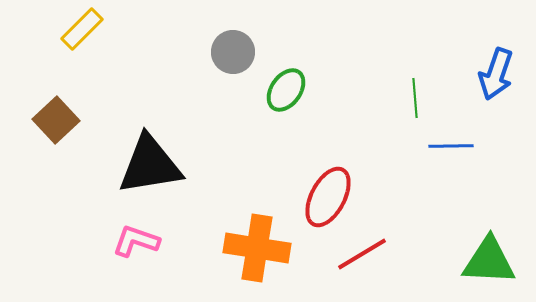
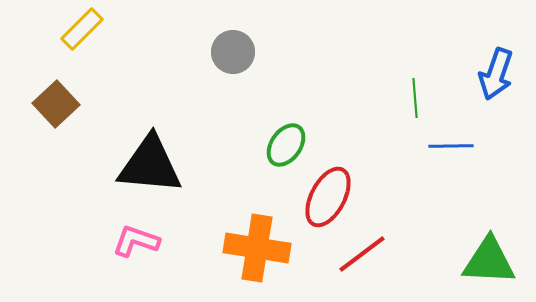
green ellipse: moved 55 px down
brown square: moved 16 px up
black triangle: rotated 14 degrees clockwise
red line: rotated 6 degrees counterclockwise
